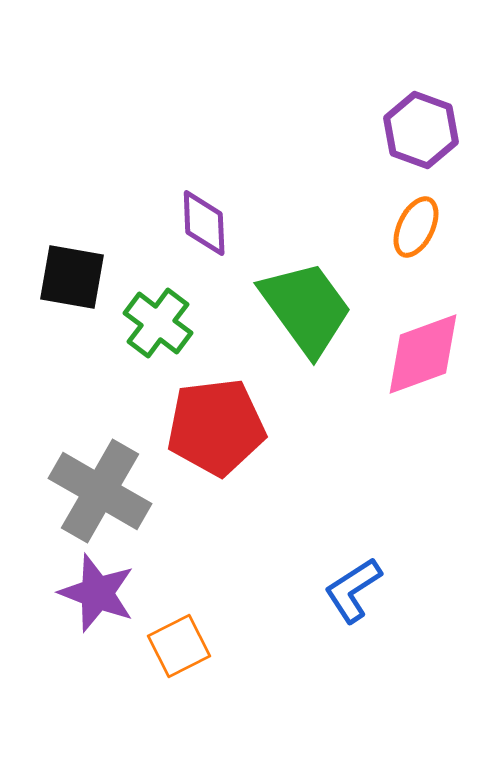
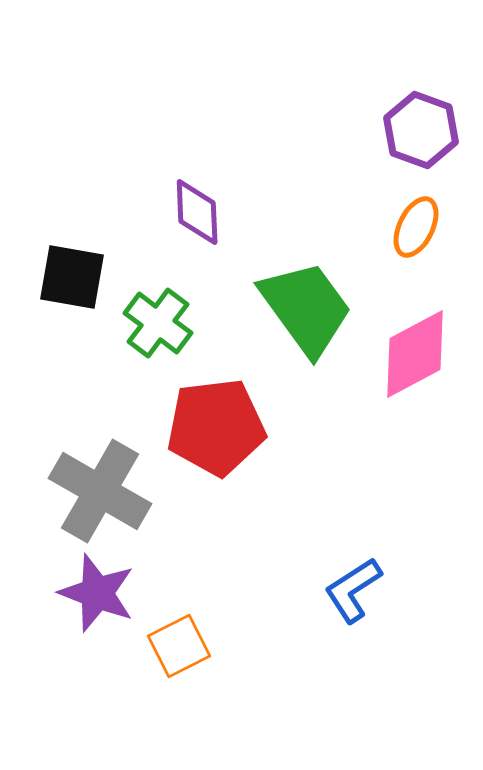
purple diamond: moved 7 px left, 11 px up
pink diamond: moved 8 px left; rotated 8 degrees counterclockwise
